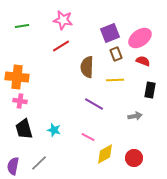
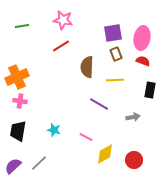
purple square: moved 3 px right; rotated 12 degrees clockwise
pink ellipse: moved 2 px right; rotated 45 degrees counterclockwise
orange cross: rotated 30 degrees counterclockwise
purple line: moved 5 px right
gray arrow: moved 2 px left, 1 px down
black trapezoid: moved 6 px left, 2 px down; rotated 25 degrees clockwise
pink line: moved 2 px left
red circle: moved 2 px down
purple semicircle: rotated 36 degrees clockwise
